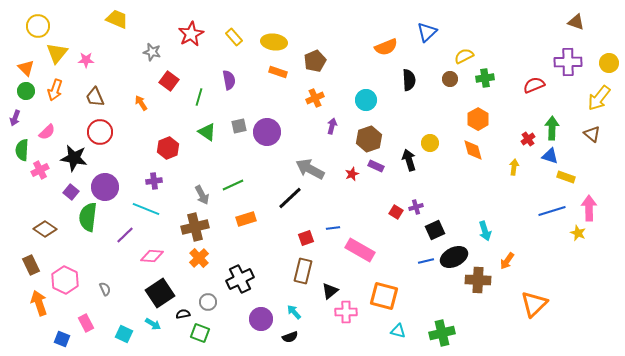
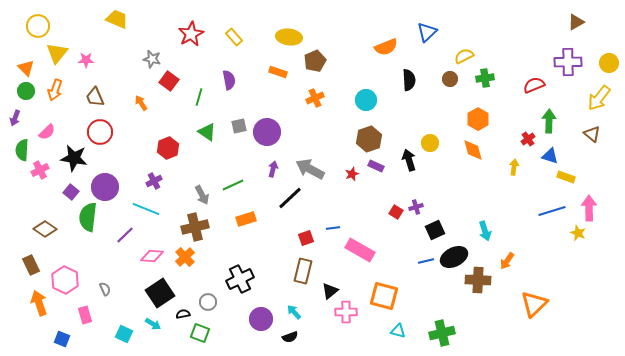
brown triangle at (576, 22): rotated 48 degrees counterclockwise
yellow ellipse at (274, 42): moved 15 px right, 5 px up
gray star at (152, 52): moved 7 px down
purple arrow at (332, 126): moved 59 px left, 43 px down
green arrow at (552, 128): moved 3 px left, 7 px up
purple cross at (154, 181): rotated 21 degrees counterclockwise
orange cross at (199, 258): moved 14 px left, 1 px up
pink rectangle at (86, 323): moved 1 px left, 8 px up; rotated 12 degrees clockwise
